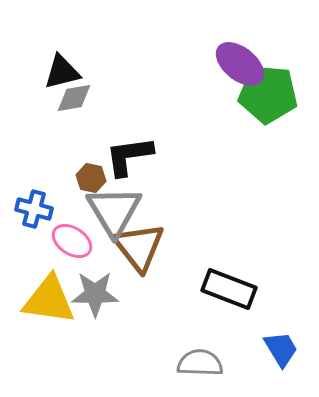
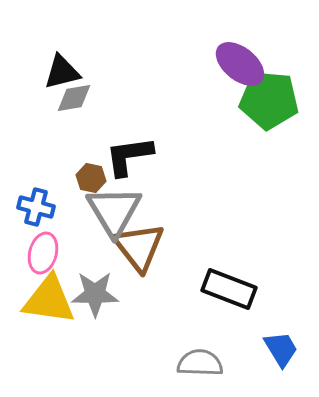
green pentagon: moved 1 px right, 6 px down
blue cross: moved 2 px right, 2 px up
pink ellipse: moved 29 px left, 12 px down; rotated 72 degrees clockwise
